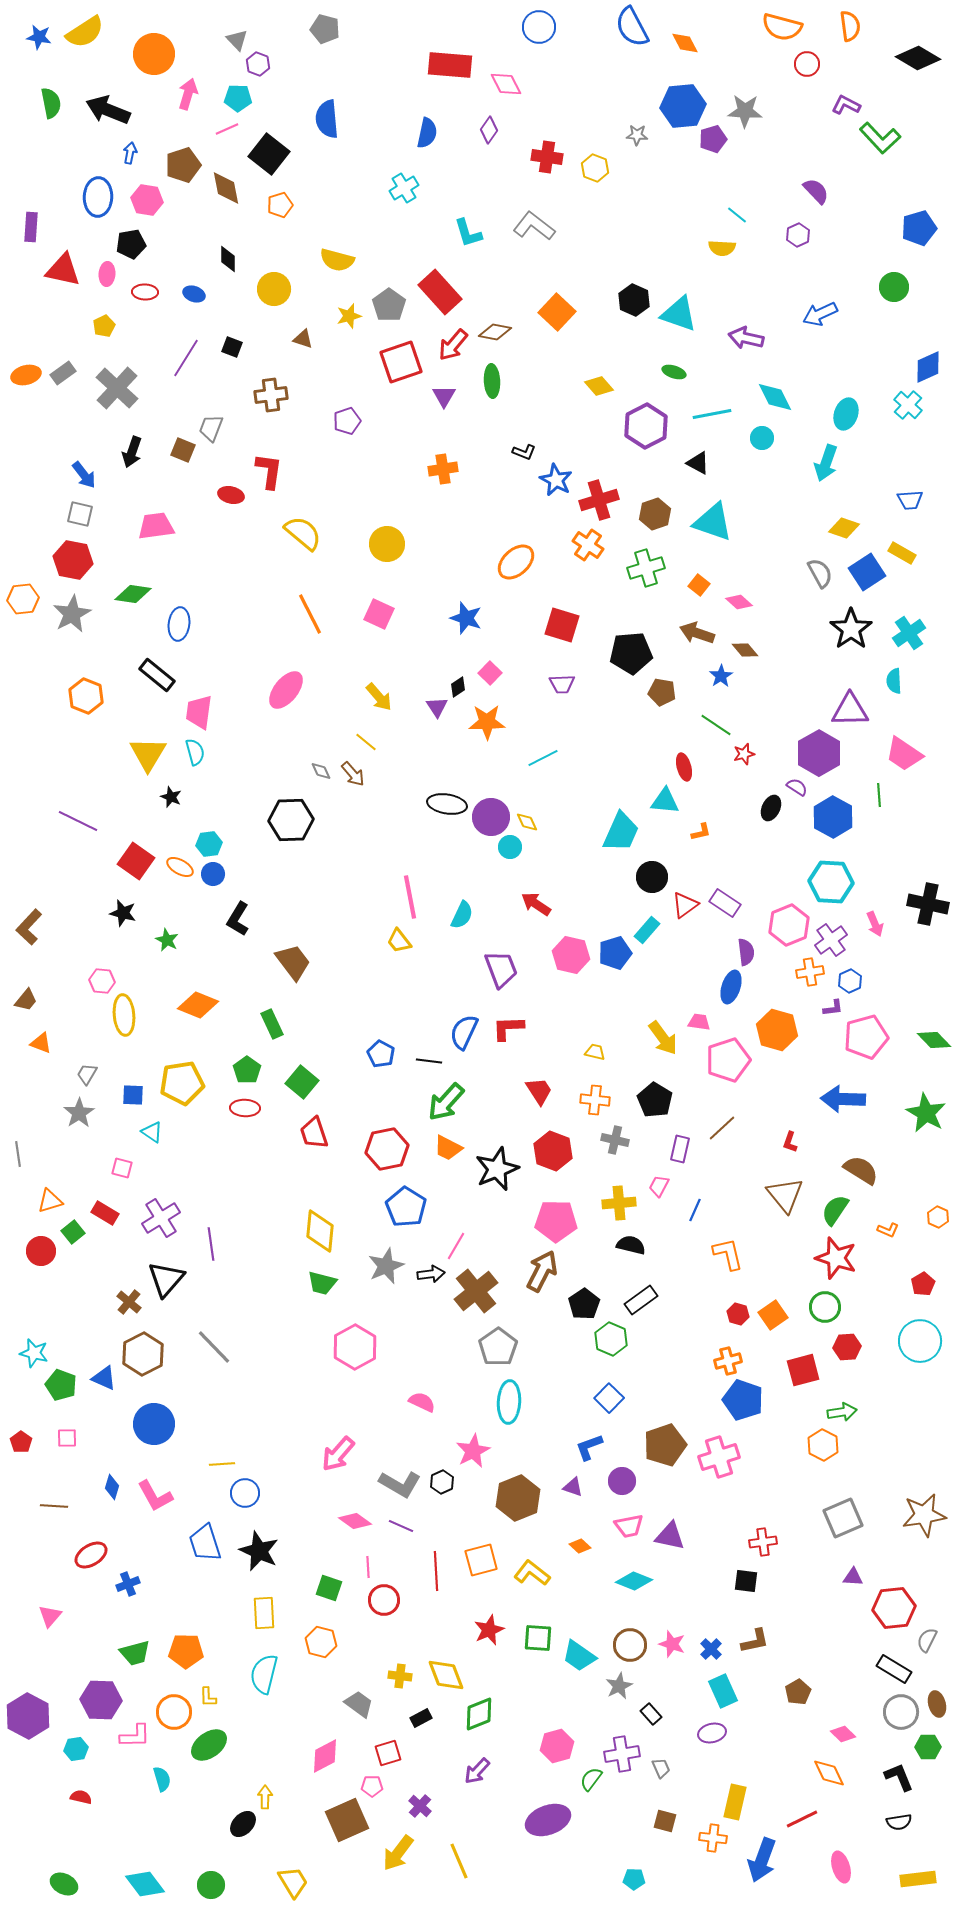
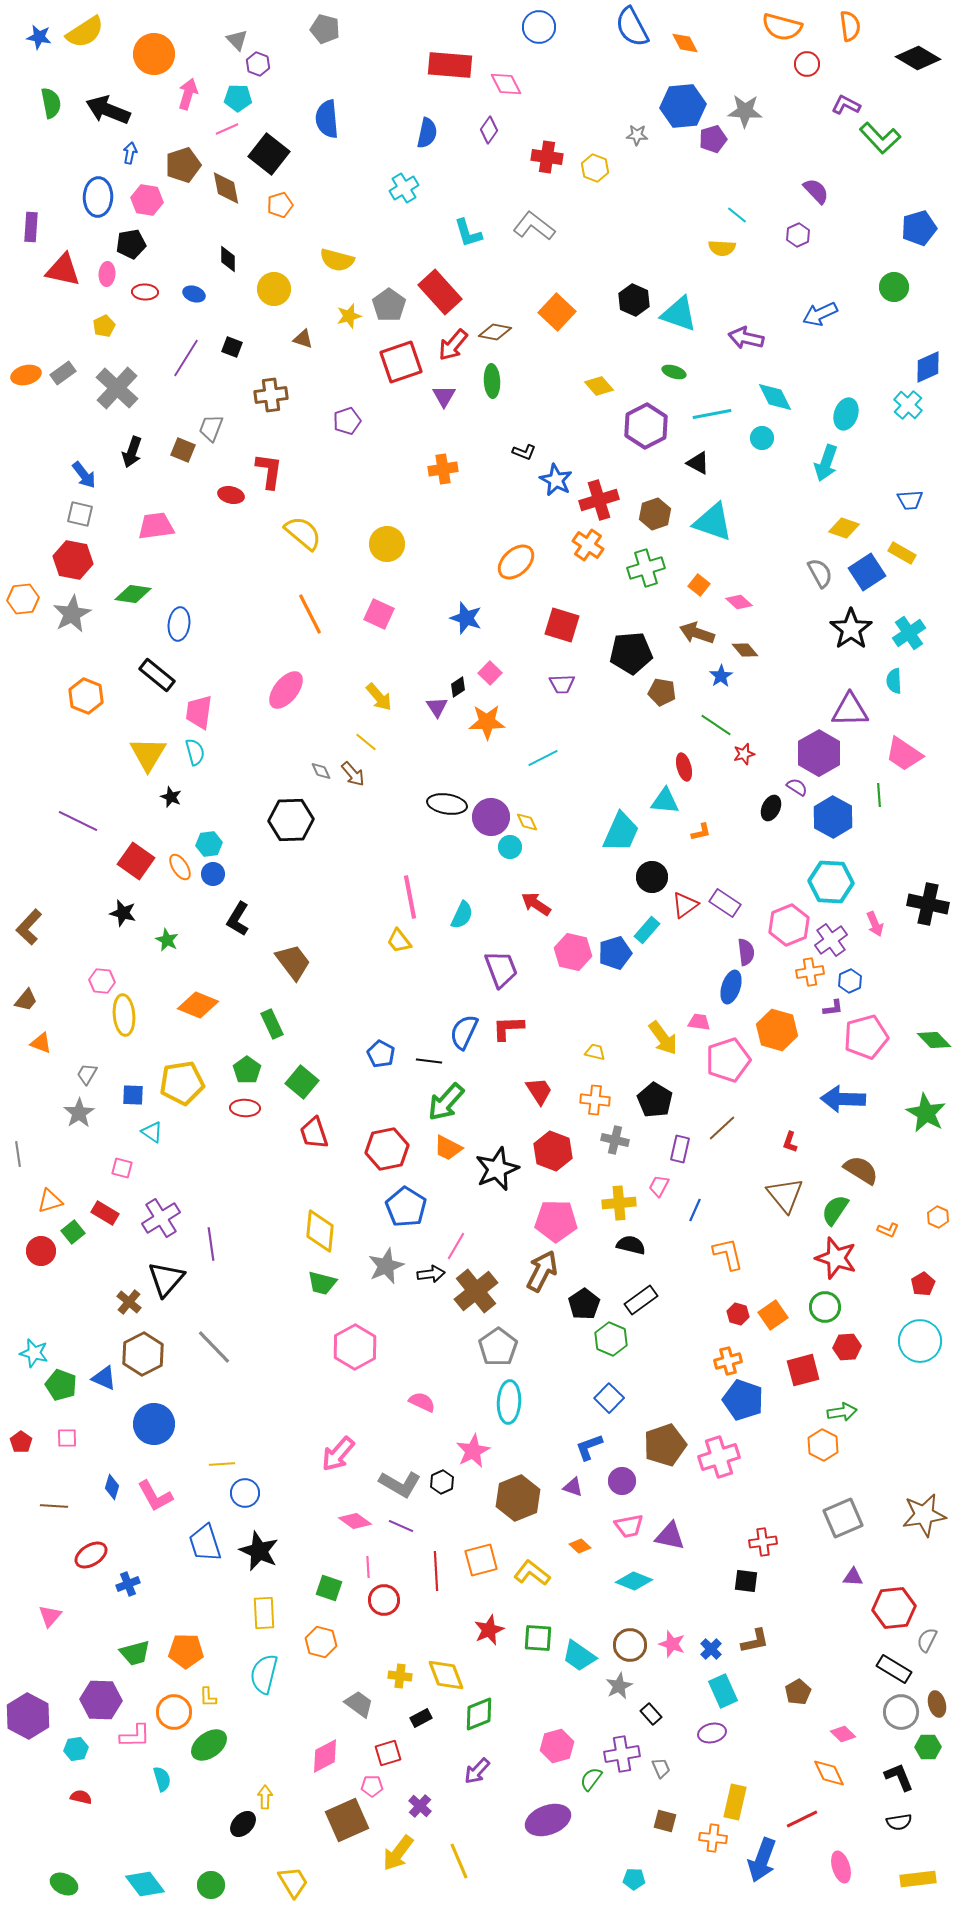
orange ellipse at (180, 867): rotated 28 degrees clockwise
pink hexagon at (571, 955): moved 2 px right, 3 px up
